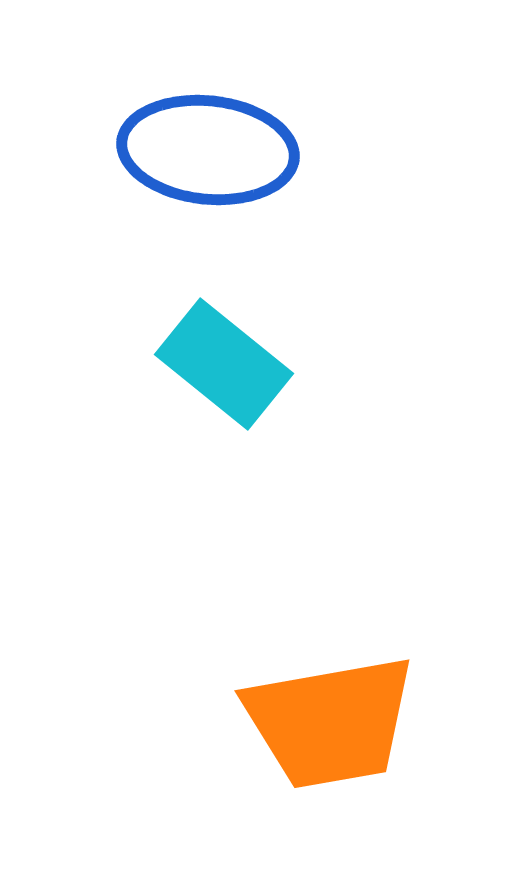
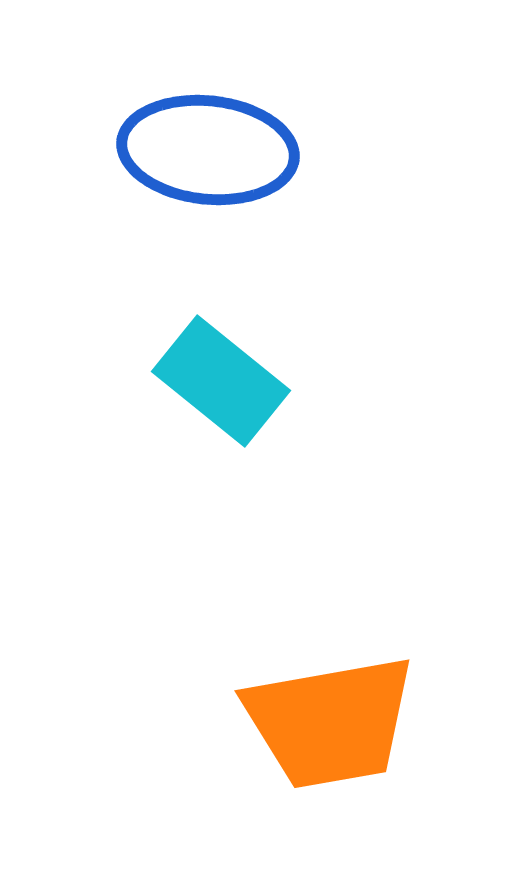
cyan rectangle: moved 3 px left, 17 px down
